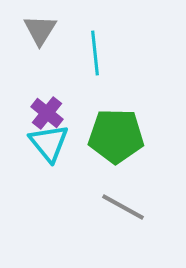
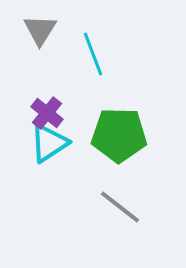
cyan line: moved 2 px left, 1 px down; rotated 15 degrees counterclockwise
green pentagon: moved 3 px right, 1 px up
cyan triangle: rotated 36 degrees clockwise
gray line: moved 3 px left; rotated 9 degrees clockwise
